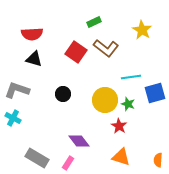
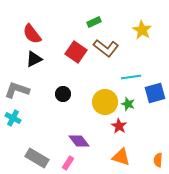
red semicircle: rotated 55 degrees clockwise
black triangle: rotated 42 degrees counterclockwise
yellow circle: moved 2 px down
